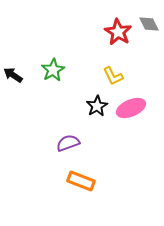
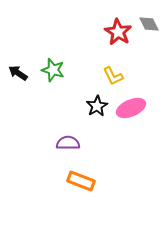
green star: rotated 25 degrees counterclockwise
black arrow: moved 5 px right, 2 px up
purple semicircle: rotated 20 degrees clockwise
